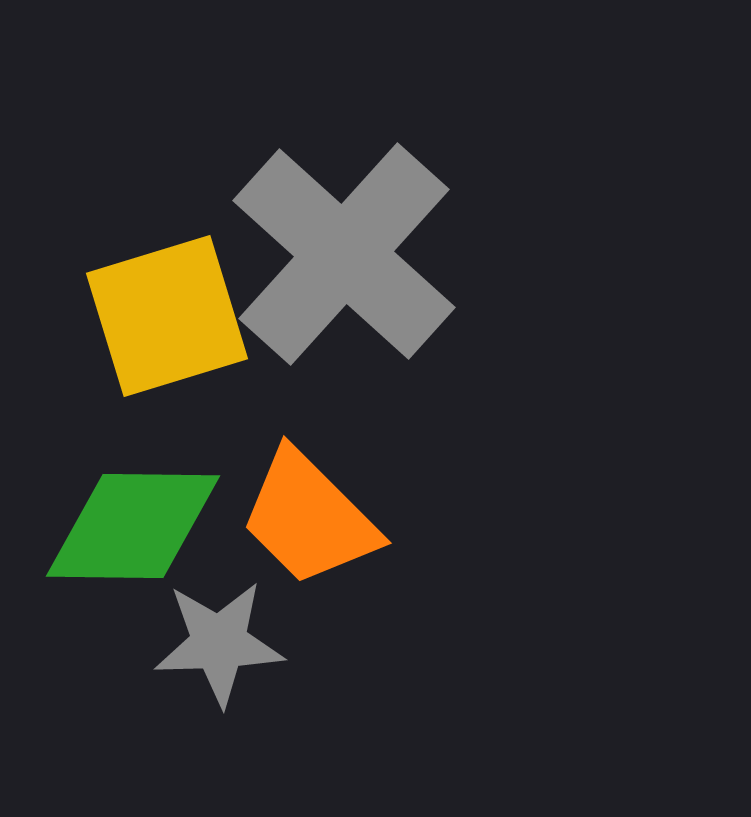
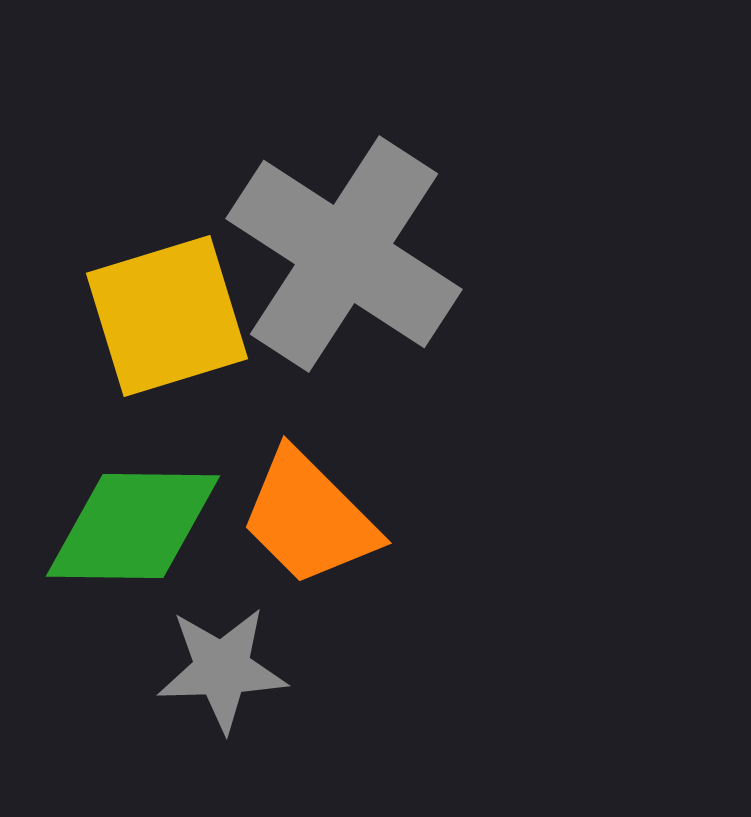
gray cross: rotated 9 degrees counterclockwise
gray star: moved 3 px right, 26 px down
